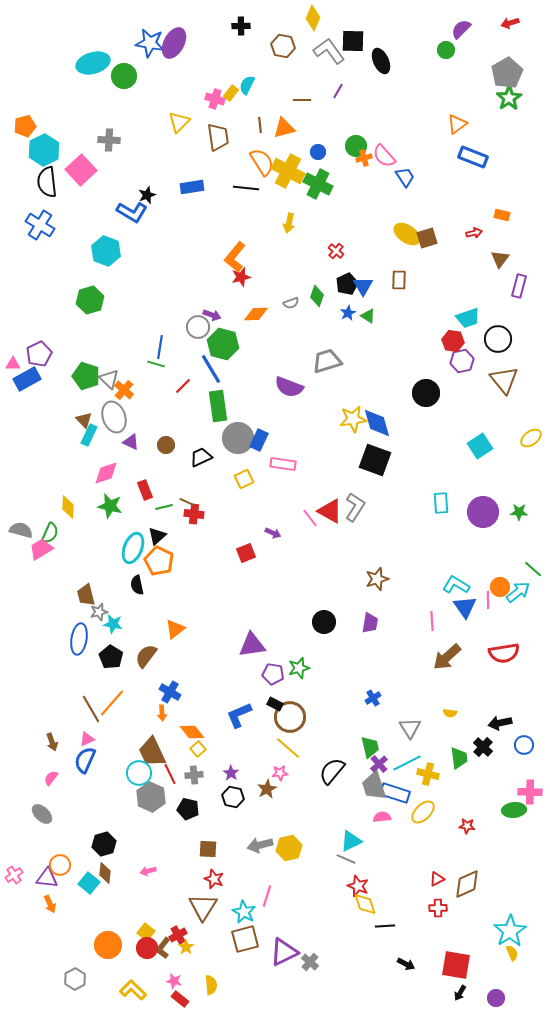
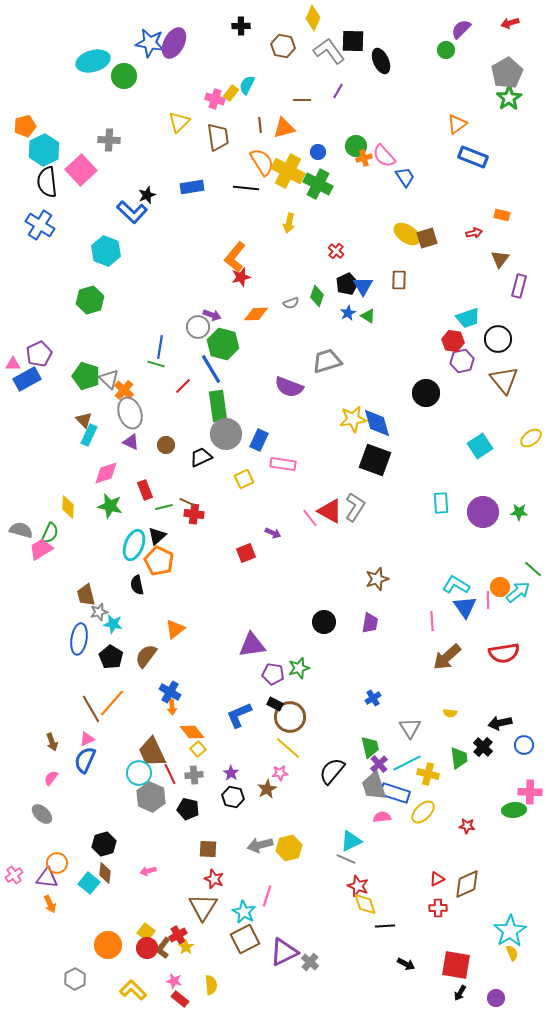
cyan ellipse at (93, 63): moved 2 px up
blue L-shape at (132, 212): rotated 12 degrees clockwise
gray ellipse at (114, 417): moved 16 px right, 4 px up
gray circle at (238, 438): moved 12 px left, 4 px up
cyan ellipse at (133, 548): moved 1 px right, 3 px up
orange arrow at (162, 713): moved 10 px right, 6 px up
orange circle at (60, 865): moved 3 px left, 2 px up
brown square at (245, 939): rotated 12 degrees counterclockwise
